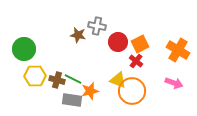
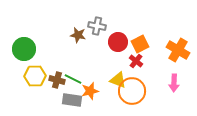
pink arrow: rotated 72 degrees clockwise
